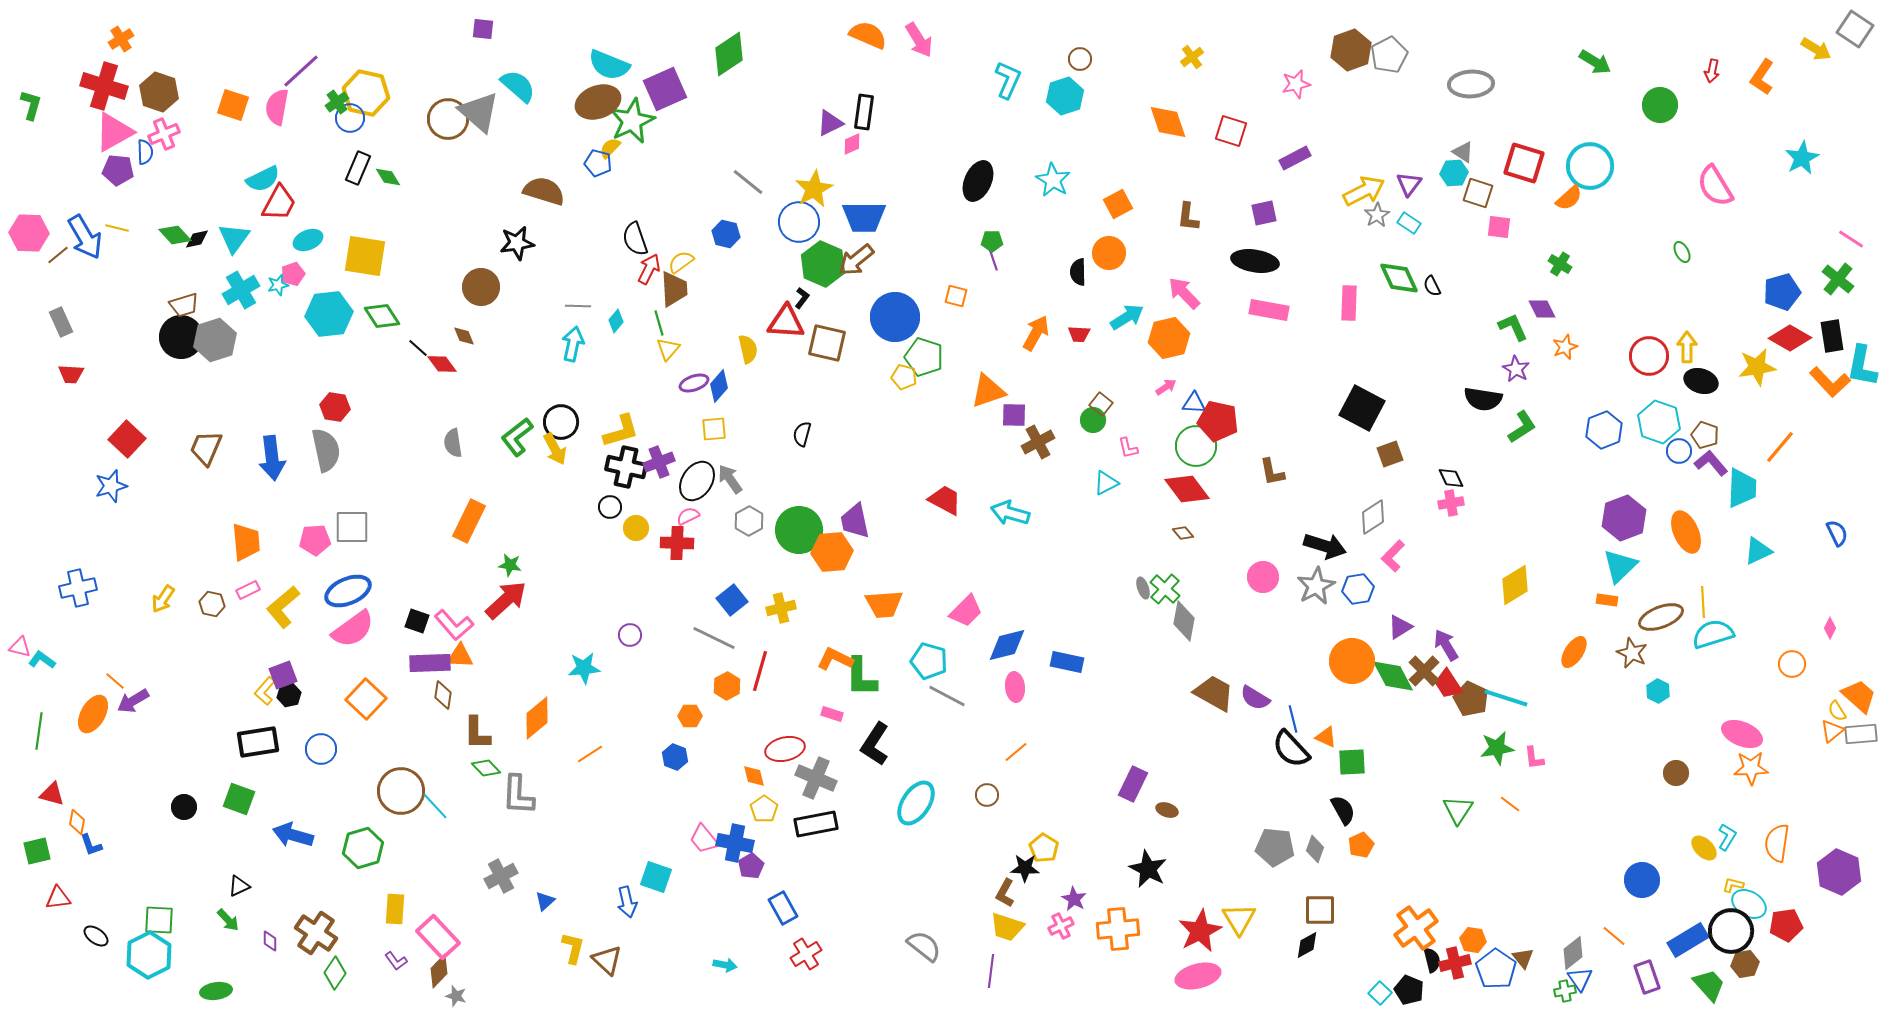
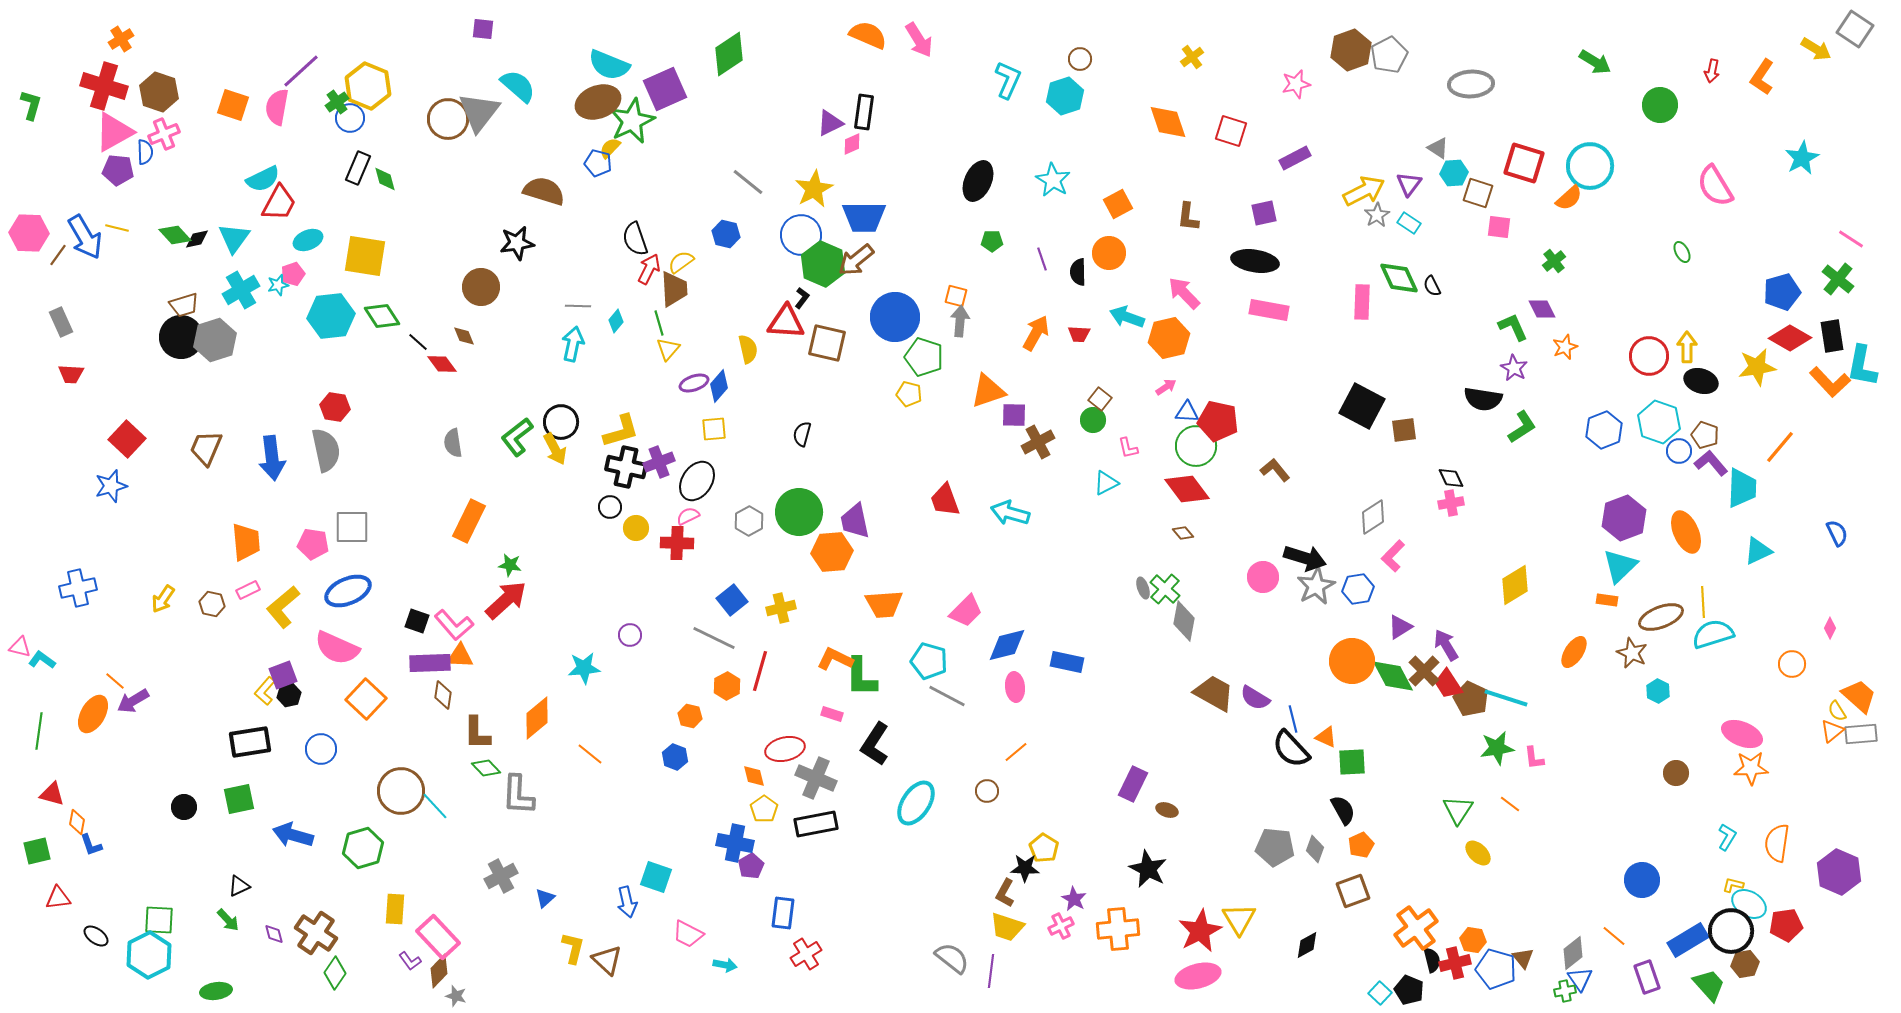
yellow hexagon at (366, 93): moved 2 px right, 7 px up; rotated 9 degrees clockwise
gray triangle at (479, 112): rotated 27 degrees clockwise
gray triangle at (1463, 152): moved 25 px left, 4 px up
green diamond at (388, 177): moved 3 px left, 2 px down; rotated 16 degrees clockwise
blue circle at (799, 222): moved 2 px right, 13 px down
brown line at (58, 255): rotated 15 degrees counterclockwise
purple line at (993, 259): moved 49 px right
green cross at (1560, 264): moved 6 px left, 3 px up; rotated 20 degrees clockwise
pink rectangle at (1349, 303): moved 13 px right, 1 px up
cyan hexagon at (329, 314): moved 2 px right, 2 px down
cyan arrow at (1127, 317): rotated 128 degrees counterclockwise
black line at (418, 348): moved 6 px up
purple star at (1516, 369): moved 2 px left, 1 px up
yellow pentagon at (904, 377): moved 5 px right, 17 px down
blue triangle at (1194, 403): moved 7 px left, 9 px down
brown square at (1101, 404): moved 1 px left, 5 px up
black square at (1362, 408): moved 2 px up
brown square at (1390, 454): moved 14 px right, 24 px up; rotated 12 degrees clockwise
brown L-shape at (1272, 472): moved 3 px right, 2 px up; rotated 152 degrees clockwise
gray arrow at (730, 479): moved 230 px right, 158 px up; rotated 40 degrees clockwise
red trapezoid at (945, 500): rotated 138 degrees counterclockwise
green circle at (799, 530): moved 18 px up
pink pentagon at (315, 540): moved 2 px left, 4 px down; rotated 12 degrees clockwise
black arrow at (1325, 546): moved 20 px left, 12 px down
pink semicircle at (353, 629): moved 16 px left, 19 px down; rotated 60 degrees clockwise
orange hexagon at (690, 716): rotated 15 degrees clockwise
black rectangle at (258, 742): moved 8 px left
orange line at (590, 754): rotated 72 degrees clockwise
brown circle at (987, 795): moved 4 px up
green square at (239, 799): rotated 32 degrees counterclockwise
pink trapezoid at (704, 839): moved 16 px left, 95 px down; rotated 24 degrees counterclockwise
yellow ellipse at (1704, 848): moved 226 px left, 5 px down
blue triangle at (545, 901): moved 3 px up
blue rectangle at (783, 908): moved 5 px down; rotated 36 degrees clockwise
brown square at (1320, 910): moved 33 px right, 19 px up; rotated 20 degrees counterclockwise
purple diamond at (270, 941): moved 4 px right, 7 px up; rotated 15 degrees counterclockwise
gray semicircle at (924, 946): moved 28 px right, 12 px down
purple L-shape at (396, 961): moved 14 px right
blue pentagon at (1496, 969): rotated 18 degrees counterclockwise
